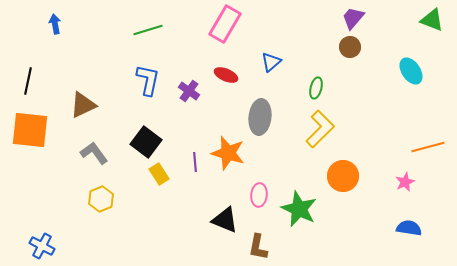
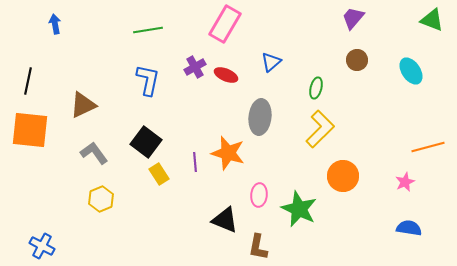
green line: rotated 8 degrees clockwise
brown circle: moved 7 px right, 13 px down
purple cross: moved 6 px right, 24 px up; rotated 25 degrees clockwise
